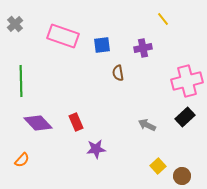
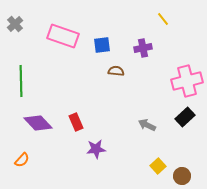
brown semicircle: moved 2 px left, 2 px up; rotated 105 degrees clockwise
